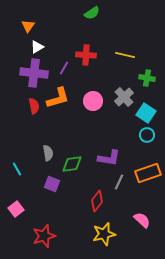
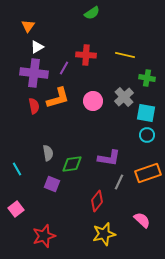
cyan square: rotated 24 degrees counterclockwise
